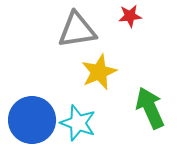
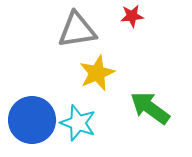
red star: moved 2 px right
yellow star: moved 2 px left, 1 px down
green arrow: rotated 30 degrees counterclockwise
